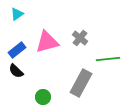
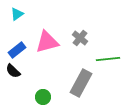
black semicircle: moved 3 px left
